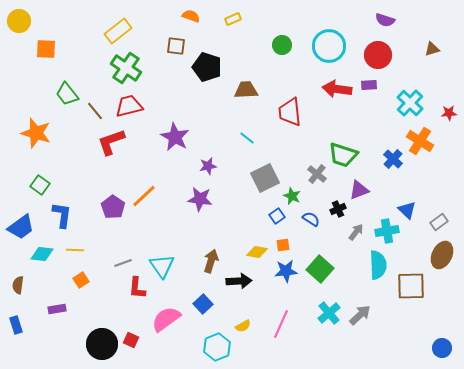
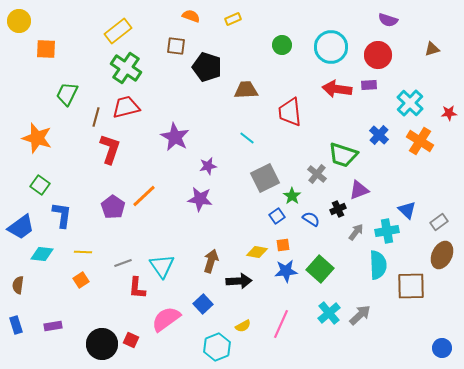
purple semicircle at (385, 20): moved 3 px right
cyan circle at (329, 46): moved 2 px right, 1 px down
green trapezoid at (67, 94): rotated 65 degrees clockwise
red trapezoid at (129, 106): moved 3 px left, 1 px down
brown line at (95, 111): moved 1 px right, 6 px down; rotated 54 degrees clockwise
orange star at (36, 133): moved 1 px right, 5 px down
red L-shape at (111, 142): moved 1 px left, 7 px down; rotated 128 degrees clockwise
blue cross at (393, 159): moved 14 px left, 24 px up
green star at (292, 196): rotated 12 degrees clockwise
yellow line at (75, 250): moved 8 px right, 2 px down
purple rectangle at (57, 309): moved 4 px left, 17 px down
